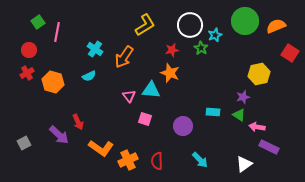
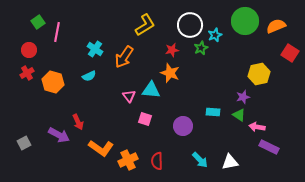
green star: rotated 16 degrees clockwise
purple arrow: rotated 15 degrees counterclockwise
white triangle: moved 14 px left, 2 px up; rotated 24 degrees clockwise
